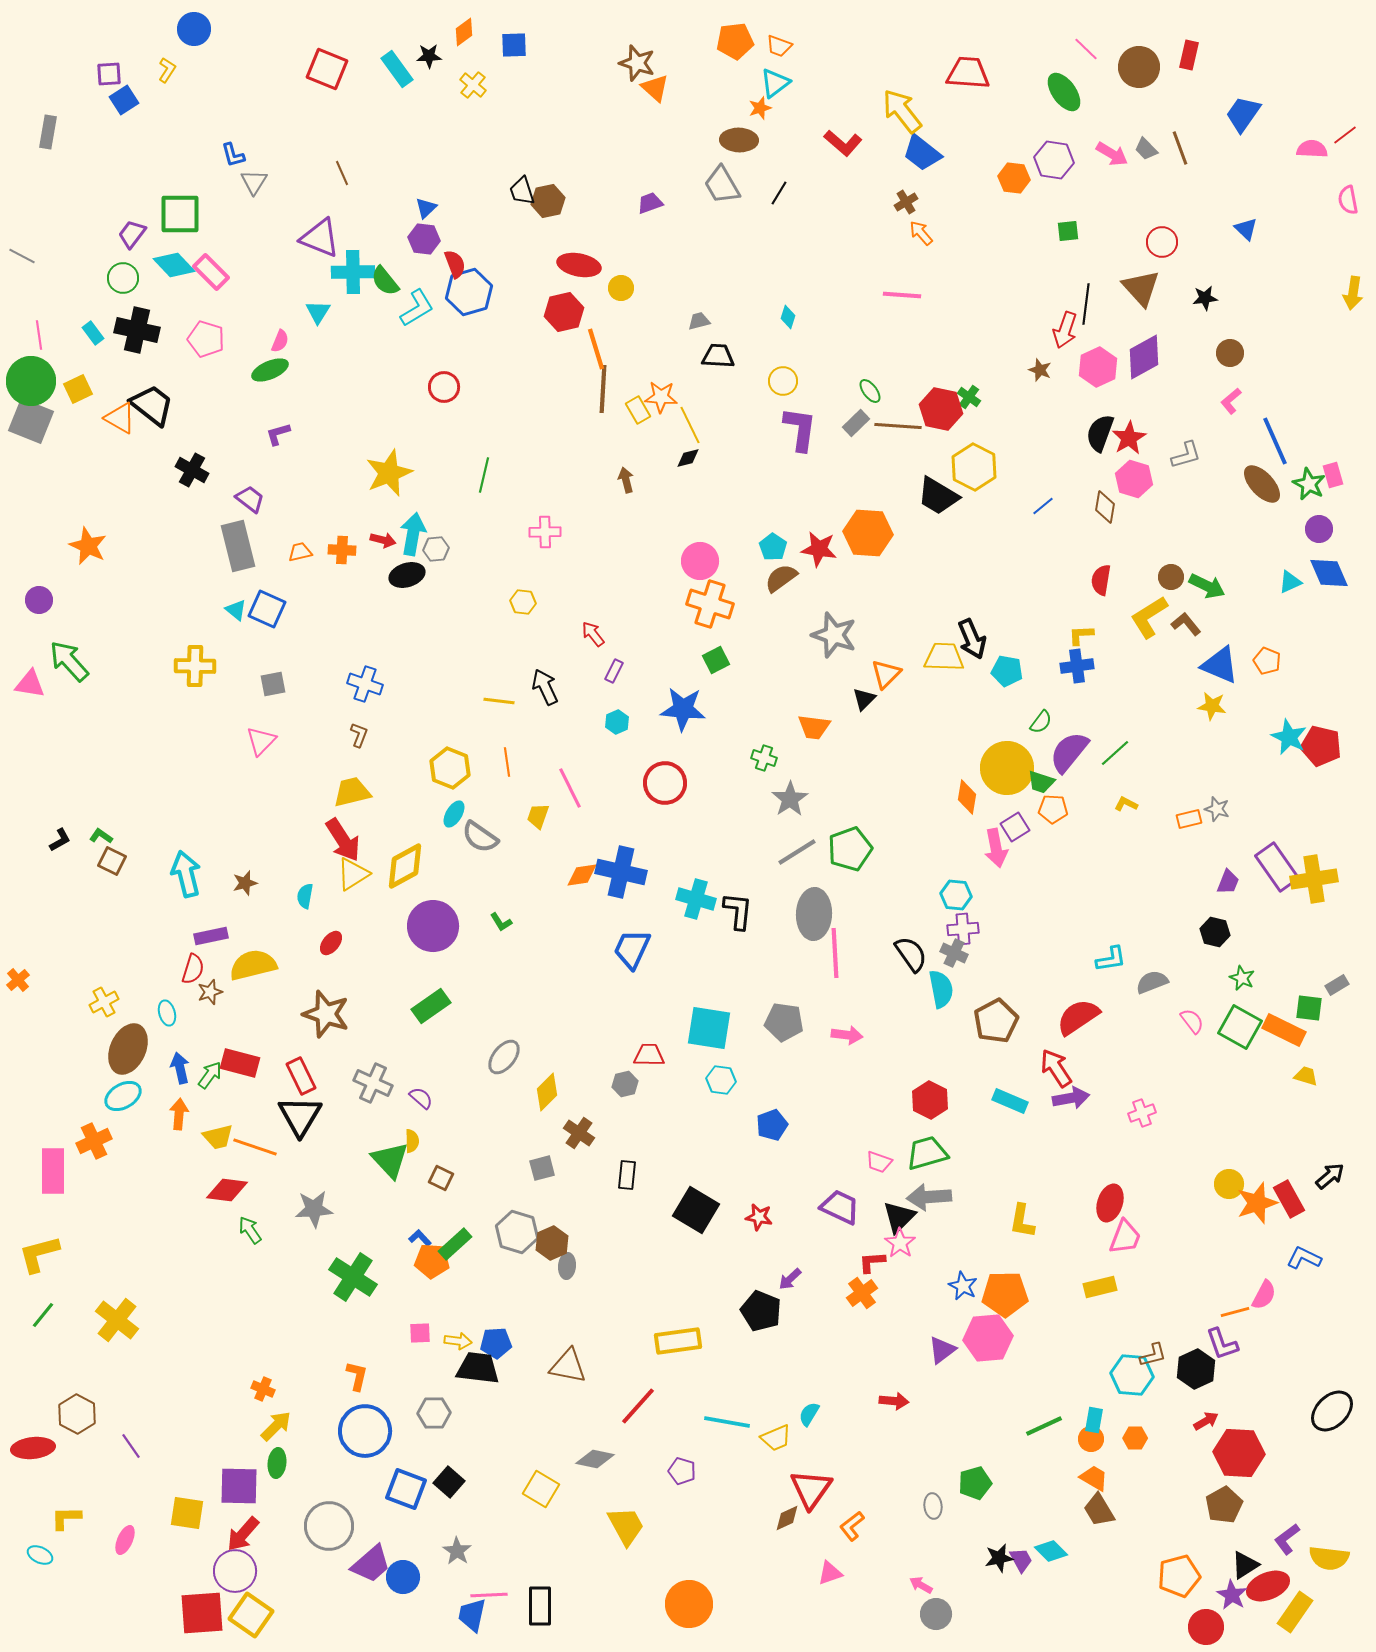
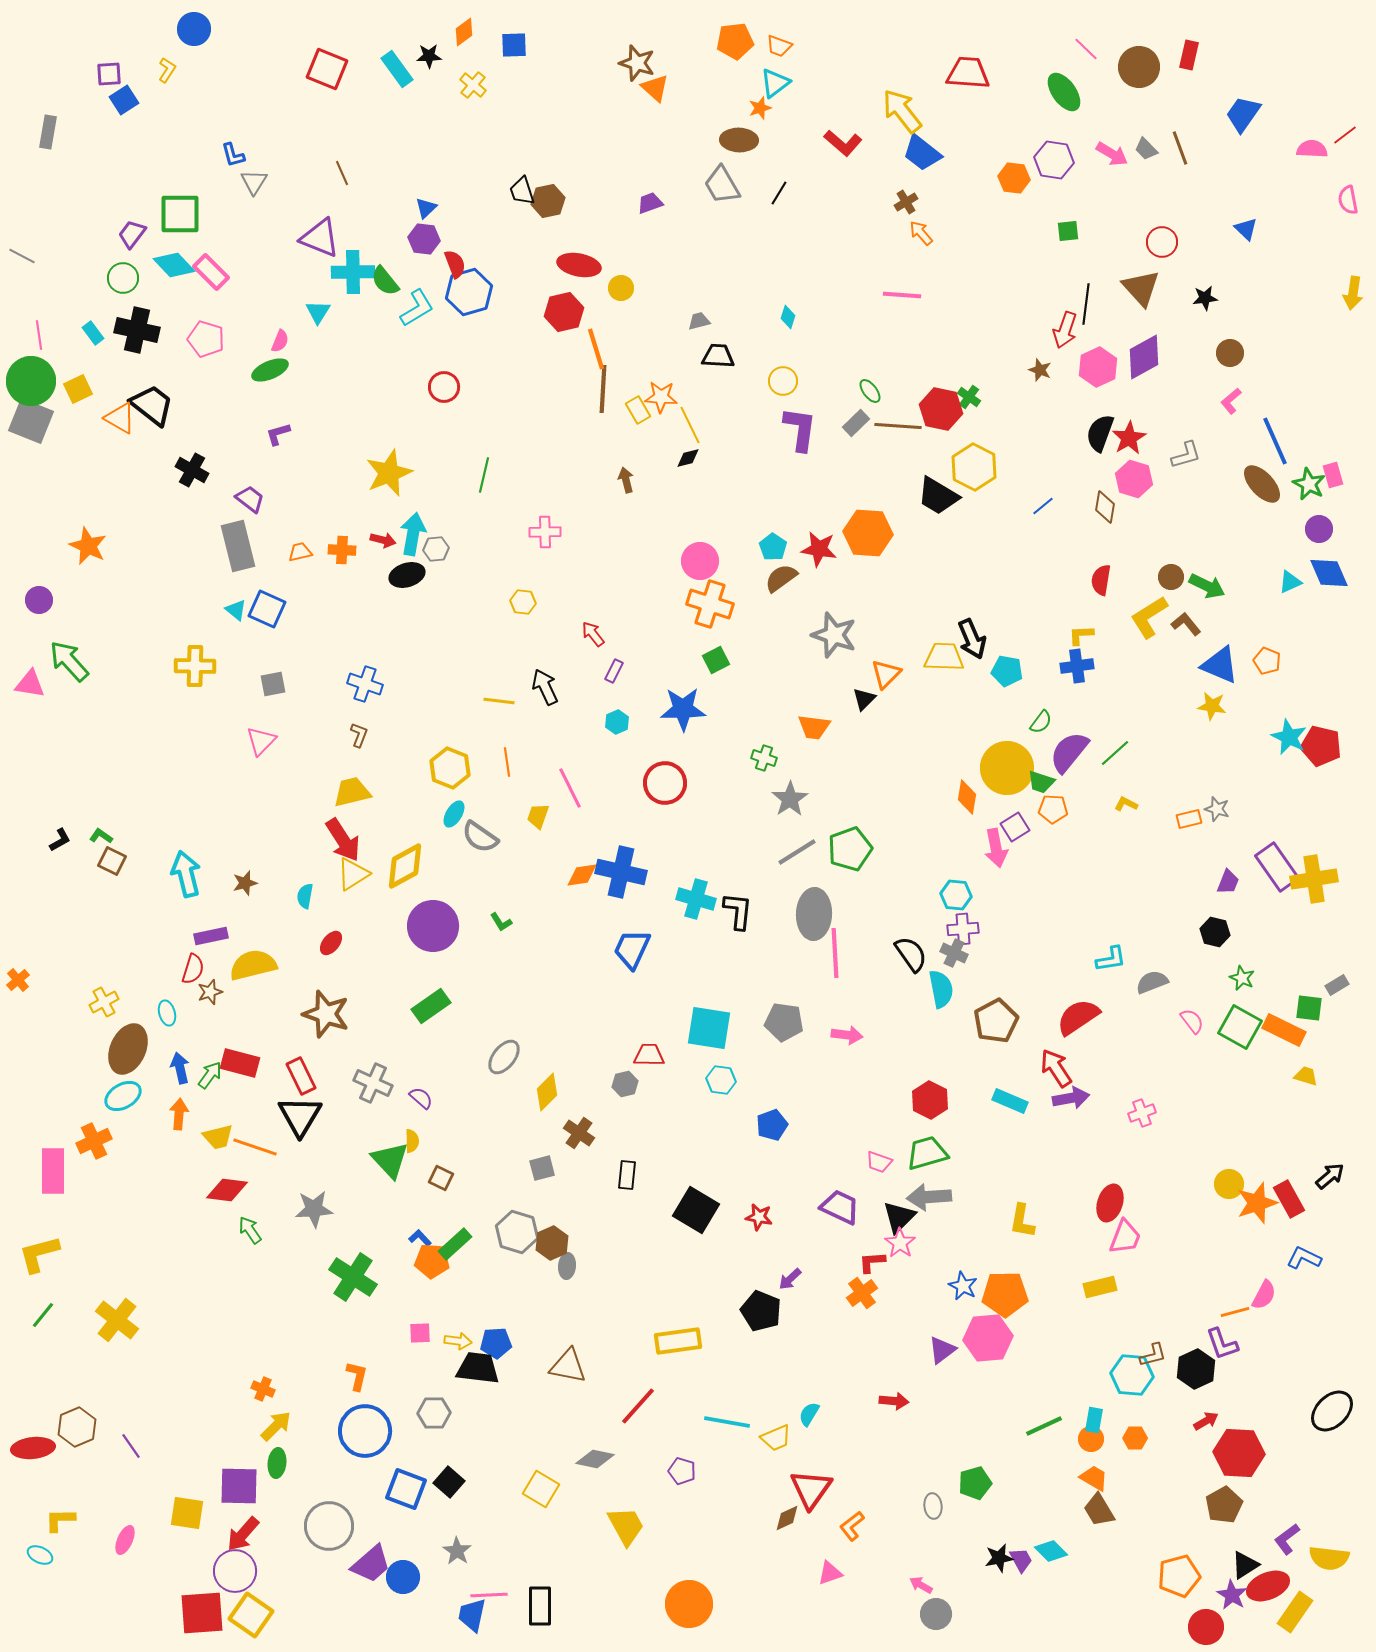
blue star at (683, 709): rotated 6 degrees counterclockwise
brown hexagon at (77, 1414): moved 13 px down; rotated 9 degrees clockwise
yellow L-shape at (66, 1518): moved 6 px left, 2 px down
